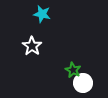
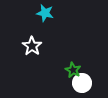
cyan star: moved 3 px right, 1 px up
white circle: moved 1 px left
